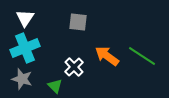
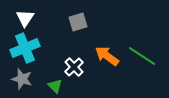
gray square: rotated 24 degrees counterclockwise
